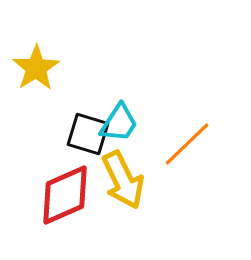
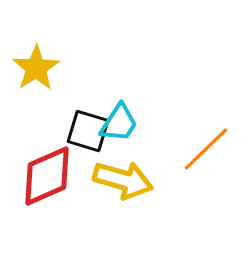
black square: moved 3 px up
orange line: moved 19 px right, 5 px down
yellow arrow: rotated 48 degrees counterclockwise
red diamond: moved 18 px left, 19 px up
